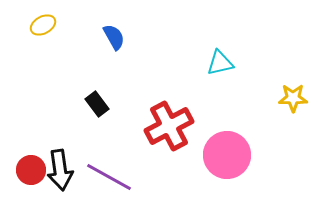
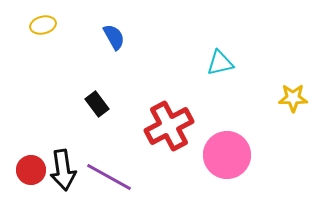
yellow ellipse: rotated 15 degrees clockwise
black arrow: moved 3 px right
